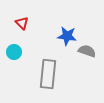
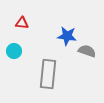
red triangle: rotated 40 degrees counterclockwise
cyan circle: moved 1 px up
